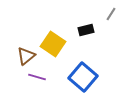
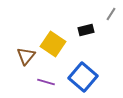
brown triangle: rotated 12 degrees counterclockwise
purple line: moved 9 px right, 5 px down
